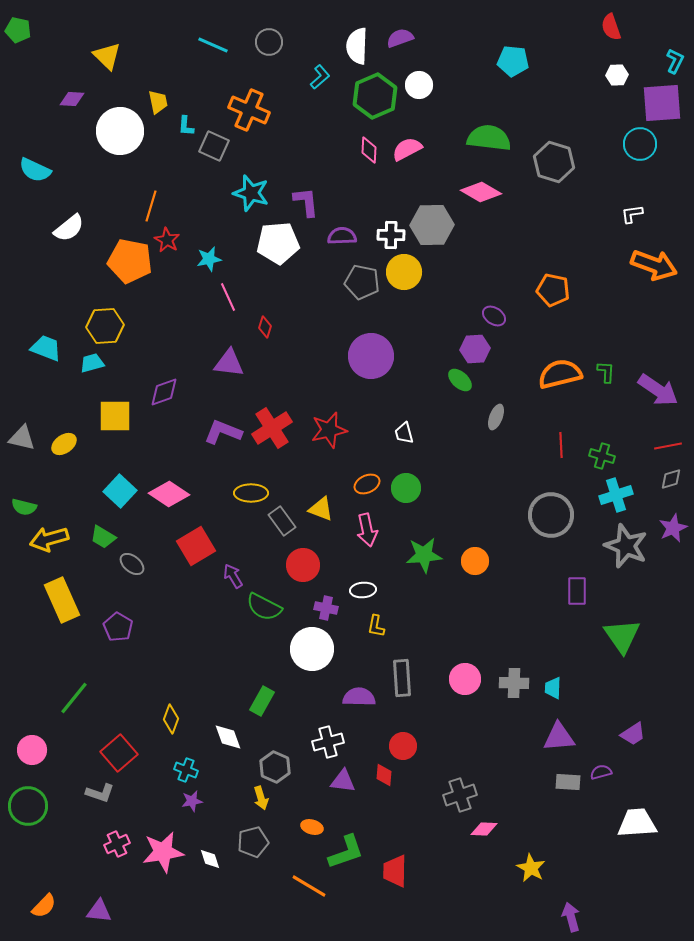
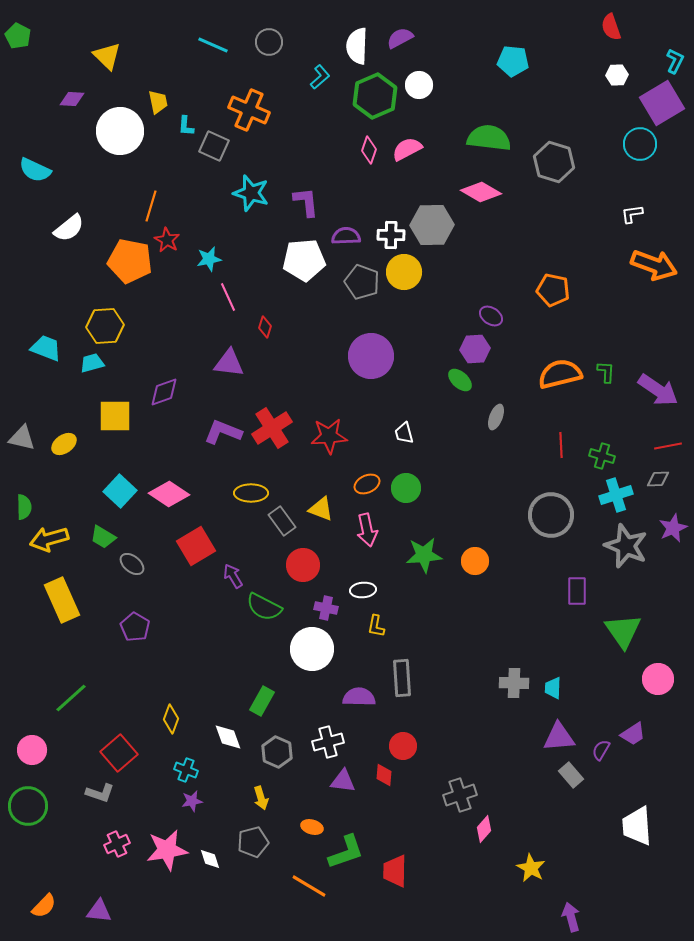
green pentagon at (18, 30): moved 6 px down; rotated 15 degrees clockwise
purple semicircle at (400, 38): rotated 8 degrees counterclockwise
purple square at (662, 103): rotated 27 degrees counterclockwise
pink diamond at (369, 150): rotated 16 degrees clockwise
purple semicircle at (342, 236): moved 4 px right
white pentagon at (278, 243): moved 26 px right, 17 px down
gray pentagon at (362, 282): rotated 8 degrees clockwise
purple ellipse at (494, 316): moved 3 px left
red star at (329, 430): moved 6 px down; rotated 9 degrees clockwise
gray diamond at (671, 479): moved 13 px left; rotated 15 degrees clockwise
green semicircle at (24, 507): rotated 105 degrees counterclockwise
purple pentagon at (118, 627): moved 17 px right
green triangle at (622, 636): moved 1 px right, 5 px up
pink circle at (465, 679): moved 193 px right
green line at (74, 698): moved 3 px left; rotated 9 degrees clockwise
gray hexagon at (275, 767): moved 2 px right, 15 px up
purple semicircle at (601, 772): moved 22 px up; rotated 45 degrees counterclockwise
gray rectangle at (568, 782): moved 3 px right, 7 px up; rotated 45 degrees clockwise
white trapezoid at (637, 823): moved 3 px down; rotated 90 degrees counterclockwise
pink diamond at (484, 829): rotated 52 degrees counterclockwise
pink star at (163, 852): moved 4 px right, 2 px up
